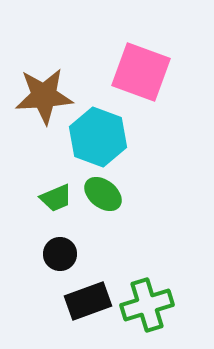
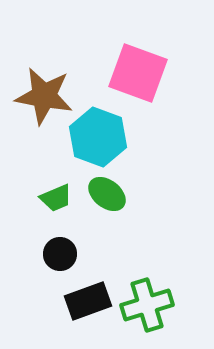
pink square: moved 3 px left, 1 px down
brown star: rotated 14 degrees clockwise
green ellipse: moved 4 px right
